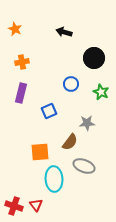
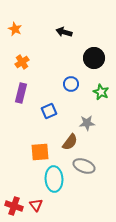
orange cross: rotated 24 degrees counterclockwise
